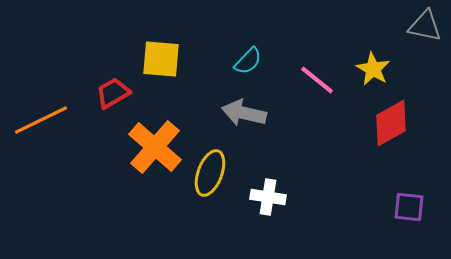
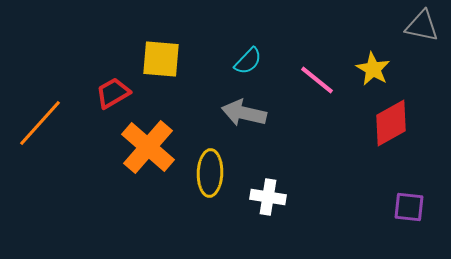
gray triangle: moved 3 px left
orange line: moved 1 px left, 3 px down; rotated 22 degrees counterclockwise
orange cross: moved 7 px left
yellow ellipse: rotated 18 degrees counterclockwise
